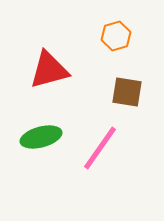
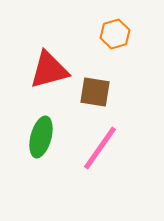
orange hexagon: moved 1 px left, 2 px up
brown square: moved 32 px left
green ellipse: rotated 60 degrees counterclockwise
